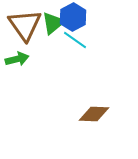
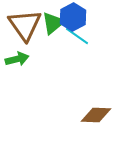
cyan line: moved 2 px right, 4 px up
brown diamond: moved 2 px right, 1 px down
